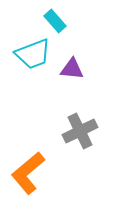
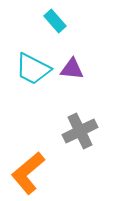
cyan trapezoid: moved 15 px down; rotated 48 degrees clockwise
